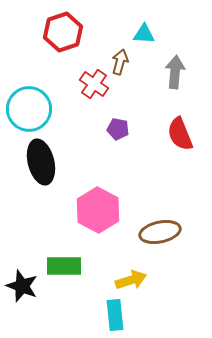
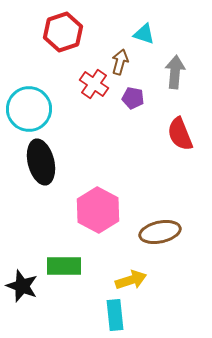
cyan triangle: rotated 15 degrees clockwise
purple pentagon: moved 15 px right, 31 px up
